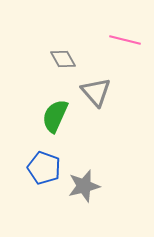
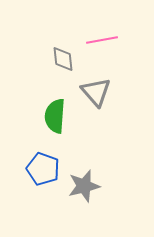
pink line: moved 23 px left; rotated 24 degrees counterclockwise
gray diamond: rotated 24 degrees clockwise
green semicircle: rotated 20 degrees counterclockwise
blue pentagon: moved 1 px left, 1 px down
